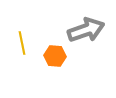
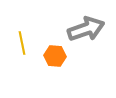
gray arrow: moved 1 px up
